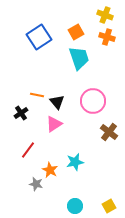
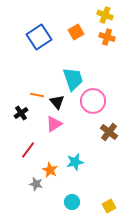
cyan trapezoid: moved 6 px left, 21 px down
cyan circle: moved 3 px left, 4 px up
